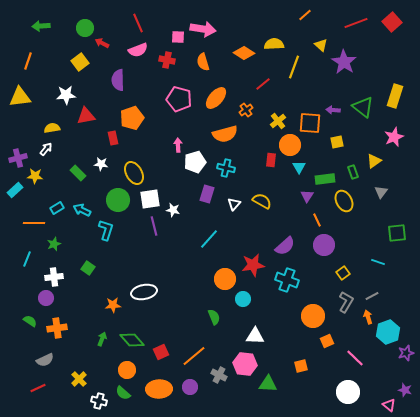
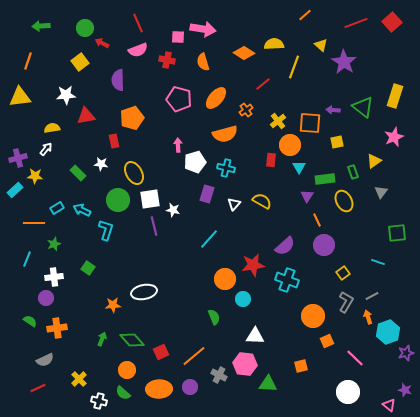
red rectangle at (113, 138): moved 1 px right, 3 px down
